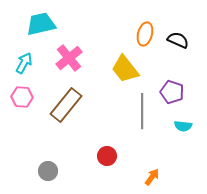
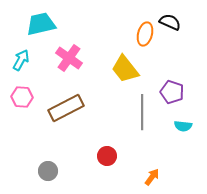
black semicircle: moved 8 px left, 18 px up
pink cross: rotated 16 degrees counterclockwise
cyan arrow: moved 3 px left, 3 px up
brown rectangle: moved 3 px down; rotated 24 degrees clockwise
gray line: moved 1 px down
